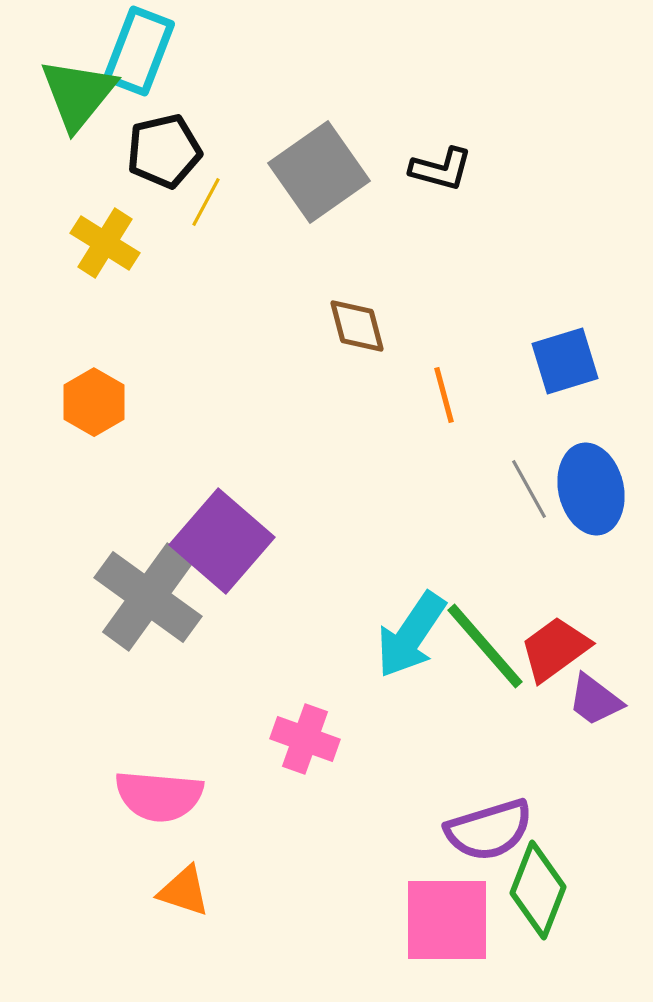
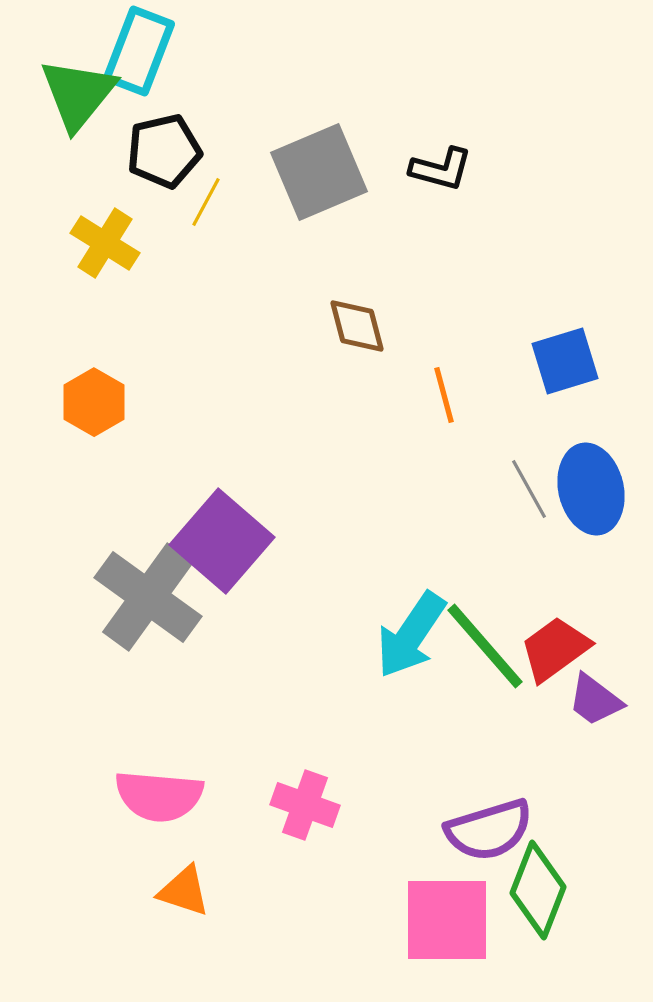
gray square: rotated 12 degrees clockwise
pink cross: moved 66 px down
